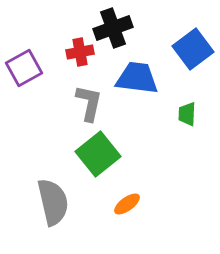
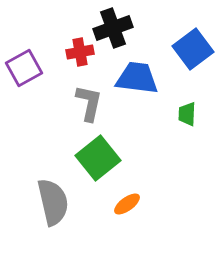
green square: moved 4 px down
